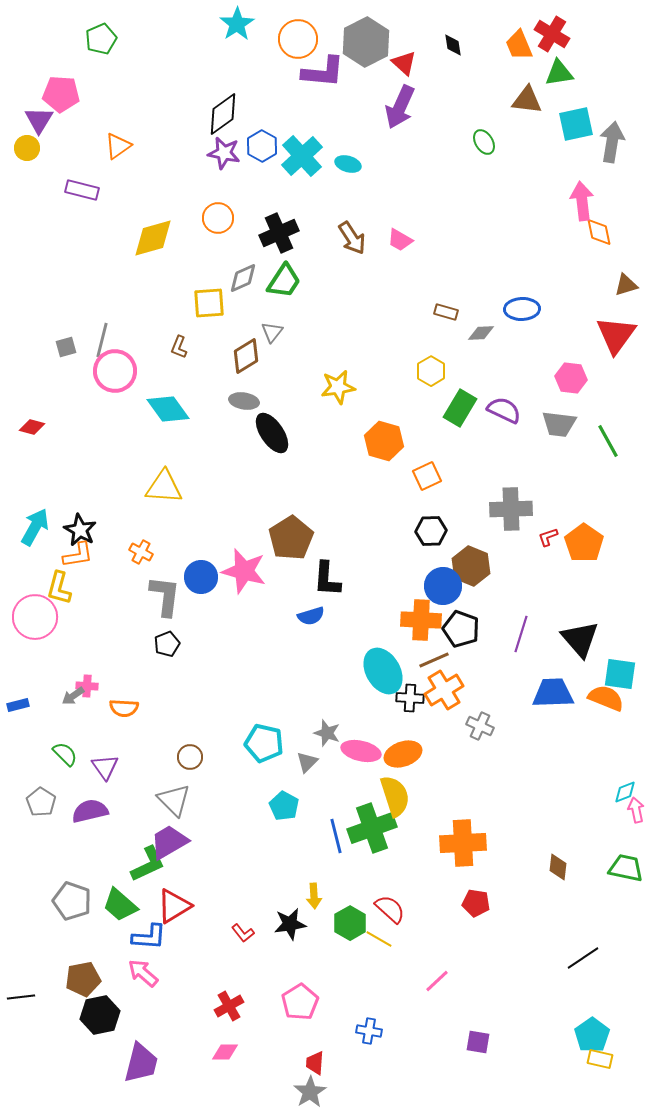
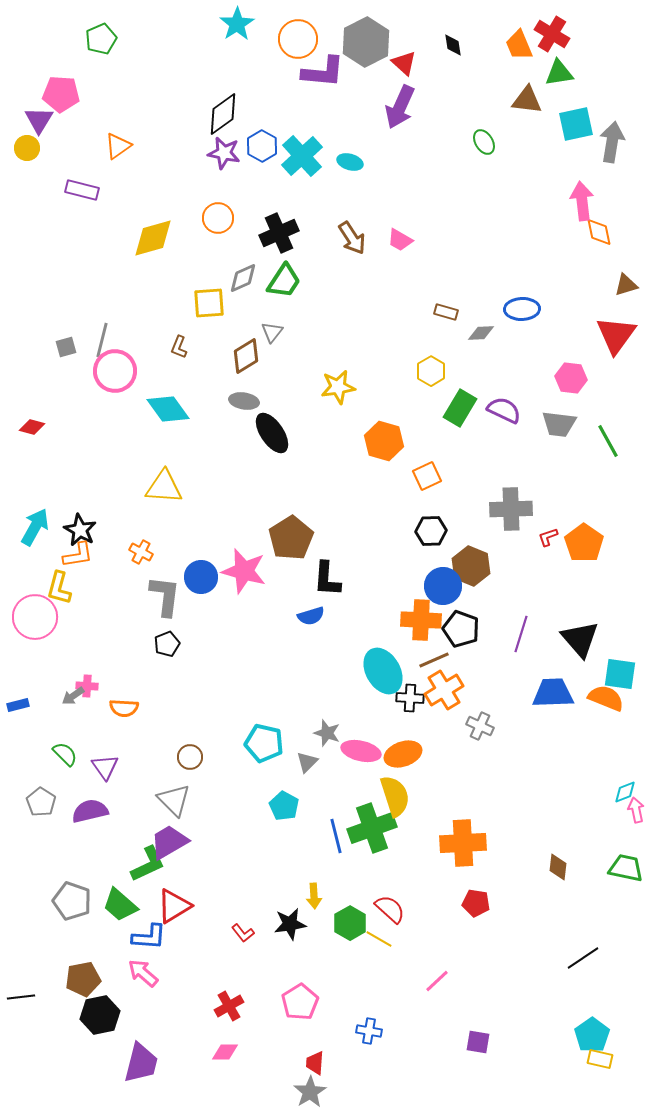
cyan ellipse at (348, 164): moved 2 px right, 2 px up
